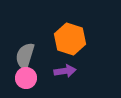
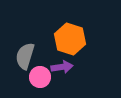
purple arrow: moved 3 px left, 4 px up
pink circle: moved 14 px right, 1 px up
